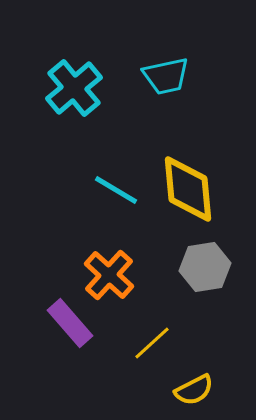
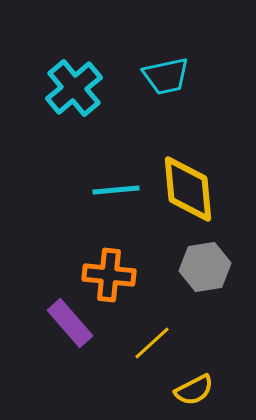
cyan line: rotated 36 degrees counterclockwise
orange cross: rotated 36 degrees counterclockwise
